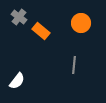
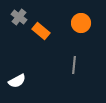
white semicircle: rotated 24 degrees clockwise
